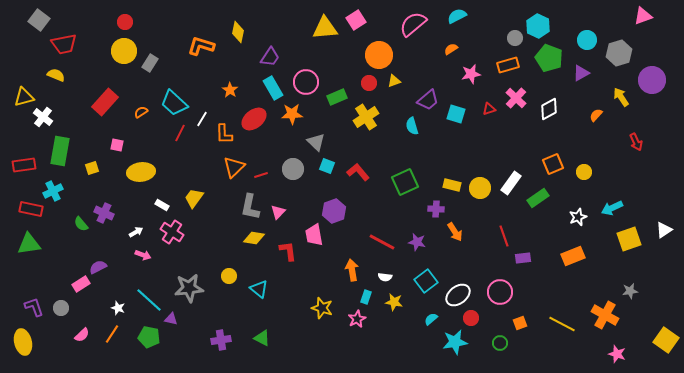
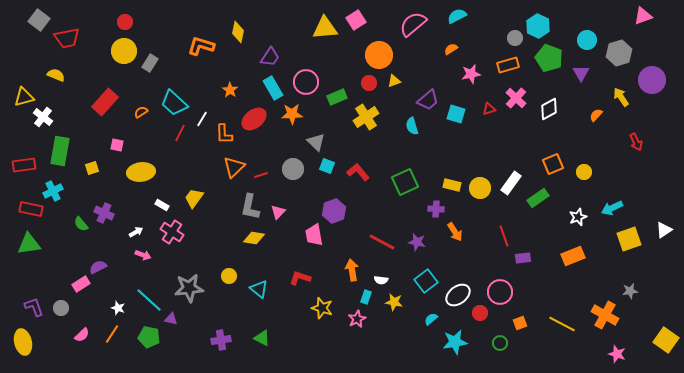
red trapezoid at (64, 44): moved 3 px right, 6 px up
purple triangle at (581, 73): rotated 30 degrees counterclockwise
red L-shape at (288, 251): moved 12 px right, 27 px down; rotated 65 degrees counterclockwise
white semicircle at (385, 277): moved 4 px left, 3 px down
red circle at (471, 318): moved 9 px right, 5 px up
